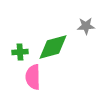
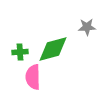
gray star: moved 1 px right, 1 px down
green diamond: moved 2 px down
